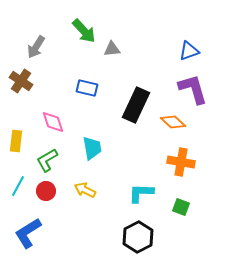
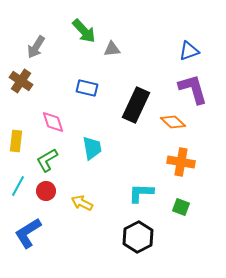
yellow arrow: moved 3 px left, 13 px down
